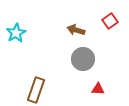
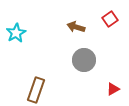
red square: moved 2 px up
brown arrow: moved 3 px up
gray circle: moved 1 px right, 1 px down
red triangle: moved 15 px right; rotated 32 degrees counterclockwise
